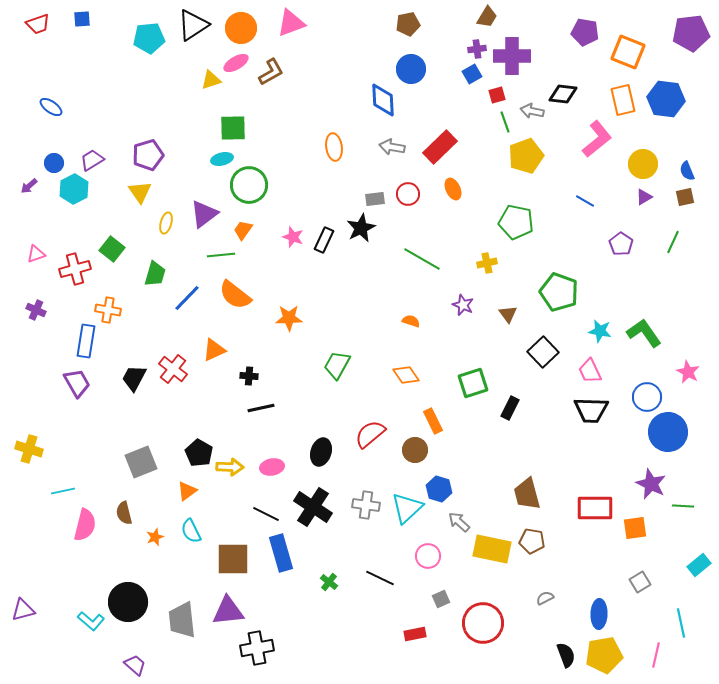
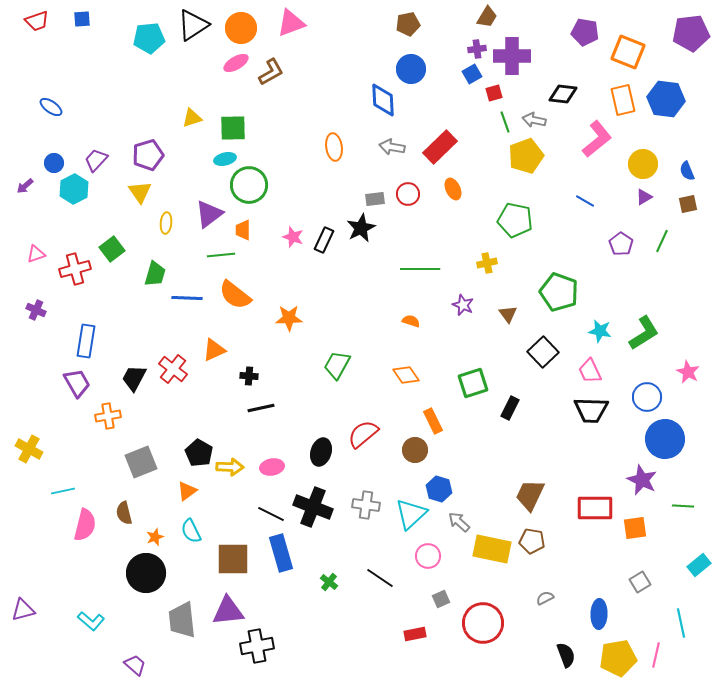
red trapezoid at (38, 24): moved 1 px left, 3 px up
yellow triangle at (211, 80): moved 19 px left, 38 px down
red square at (497, 95): moved 3 px left, 2 px up
gray arrow at (532, 111): moved 2 px right, 9 px down
cyan ellipse at (222, 159): moved 3 px right
purple trapezoid at (92, 160): moved 4 px right; rotated 15 degrees counterclockwise
purple arrow at (29, 186): moved 4 px left
brown square at (685, 197): moved 3 px right, 7 px down
purple triangle at (204, 214): moved 5 px right
green pentagon at (516, 222): moved 1 px left, 2 px up
yellow ellipse at (166, 223): rotated 10 degrees counterclockwise
orange trapezoid at (243, 230): rotated 35 degrees counterclockwise
green line at (673, 242): moved 11 px left, 1 px up
green square at (112, 249): rotated 15 degrees clockwise
green line at (422, 259): moved 2 px left, 10 px down; rotated 30 degrees counterclockwise
blue line at (187, 298): rotated 48 degrees clockwise
orange cross at (108, 310): moved 106 px down; rotated 20 degrees counterclockwise
green L-shape at (644, 333): rotated 93 degrees clockwise
blue circle at (668, 432): moved 3 px left, 7 px down
red semicircle at (370, 434): moved 7 px left
yellow cross at (29, 449): rotated 12 degrees clockwise
purple star at (651, 484): moved 9 px left, 4 px up
brown trapezoid at (527, 494): moved 3 px right, 1 px down; rotated 40 degrees clockwise
black cross at (313, 507): rotated 12 degrees counterclockwise
cyan triangle at (407, 508): moved 4 px right, 6 px down
black line at (266, 514): moved 5 px right
black line at (380, 578): rotated 8 degrees clockwise
black circle at (128, 602): moved 18 px right, 29 px up
black cross at (257, 648): moved 2 px up
yellow pentagon at (604, 655): moved 14 px right, 3 px down
